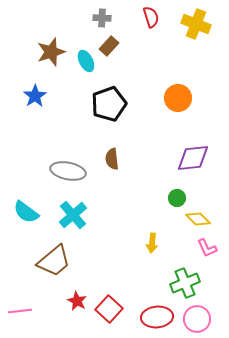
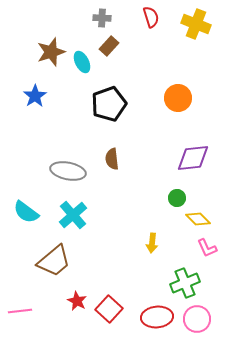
cyan ellipse: moved 4 px left, 1 px down
